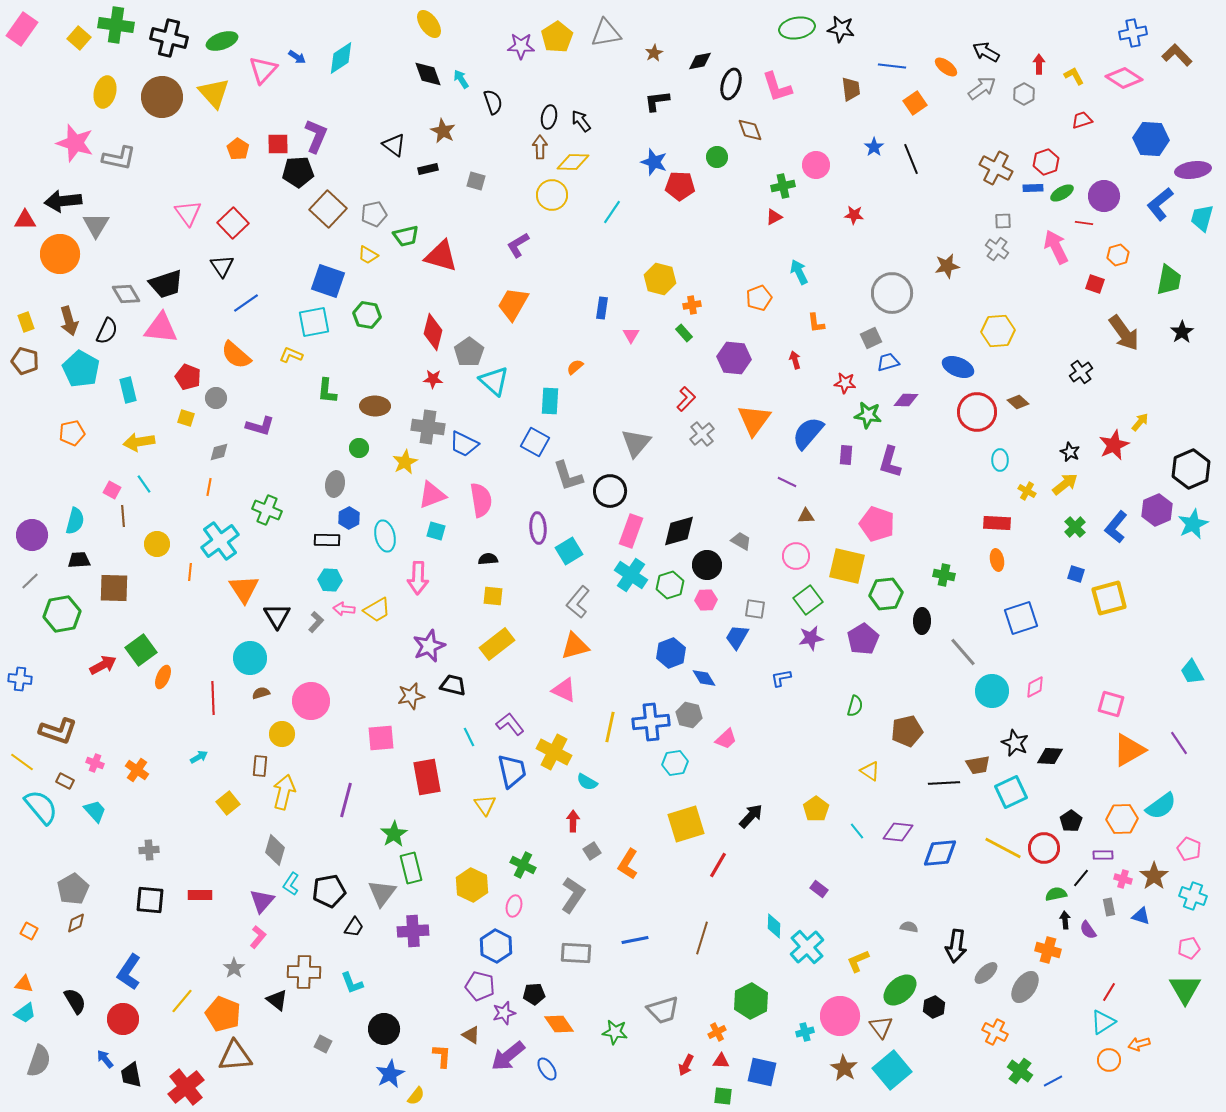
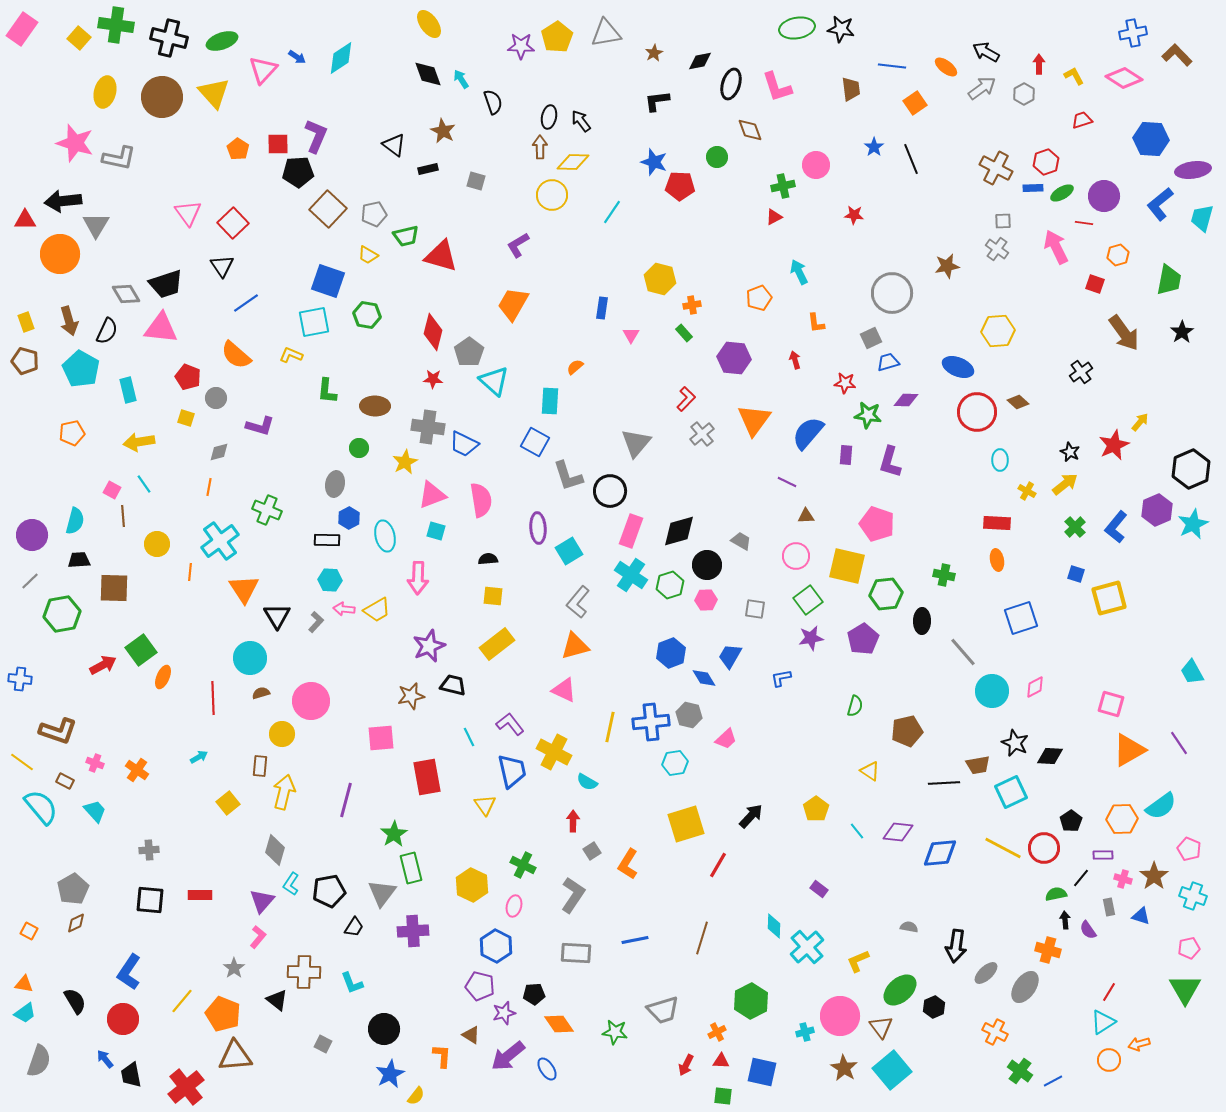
blue trapezoid at (737, 637): moved 7 px left, 19 px down
